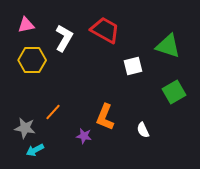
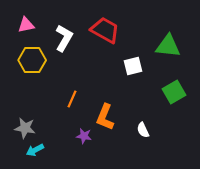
green triangle: rotated 12 degrees counterclockwise
orange line: moved 19 px right, 13 px up; rotated 18 degrees counterclockwise
